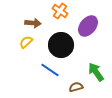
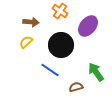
brown arrow: moved 2 px left, 1 px up
